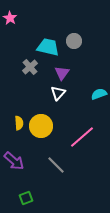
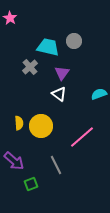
white triangle: moved 1 px right, 1 px down; rotated 35 degrees counterclockwise
gray line: rotated 18 degrees clockwise
green square: moved 5 px right, 14 px up
